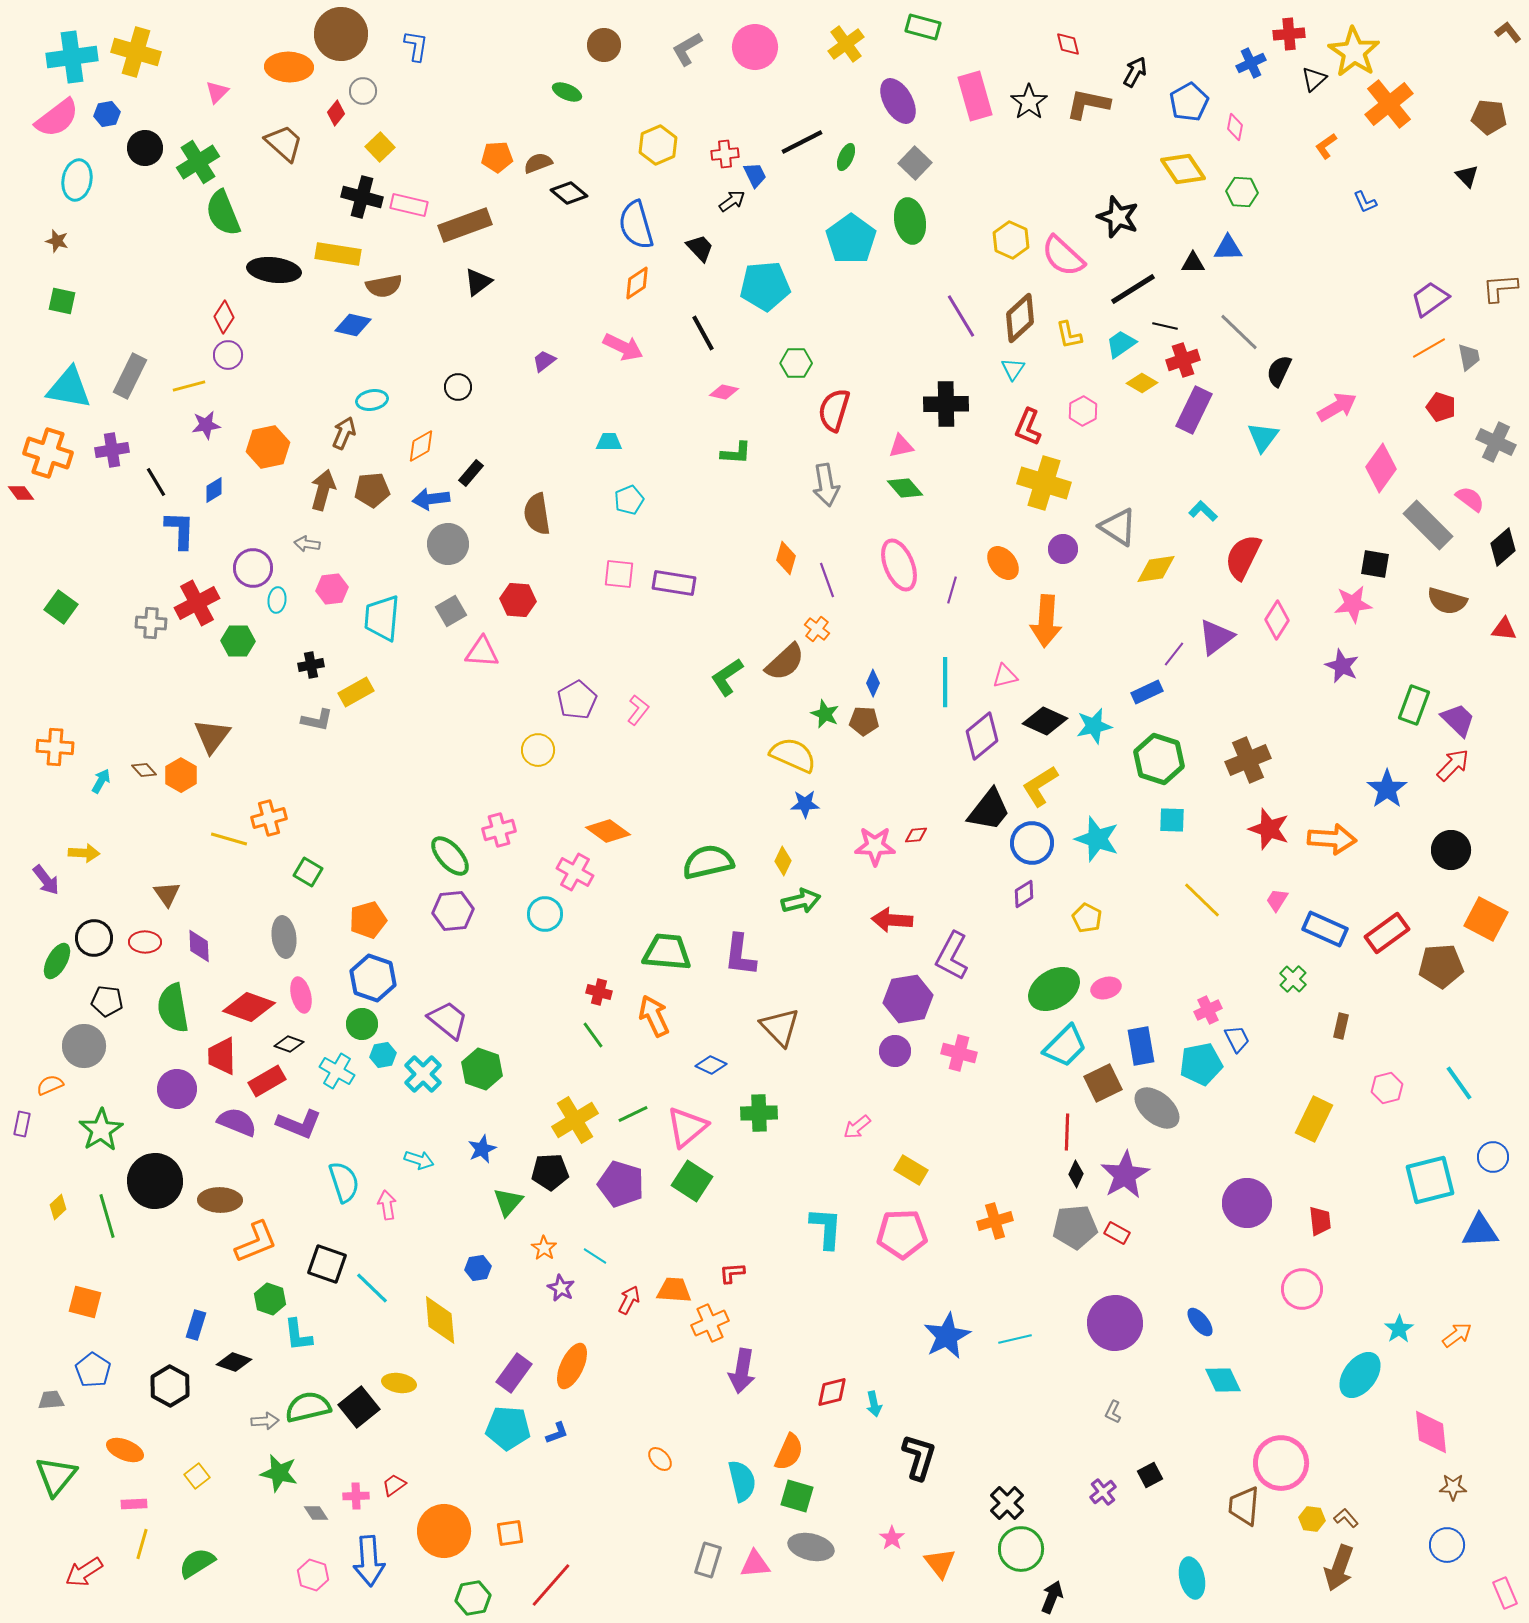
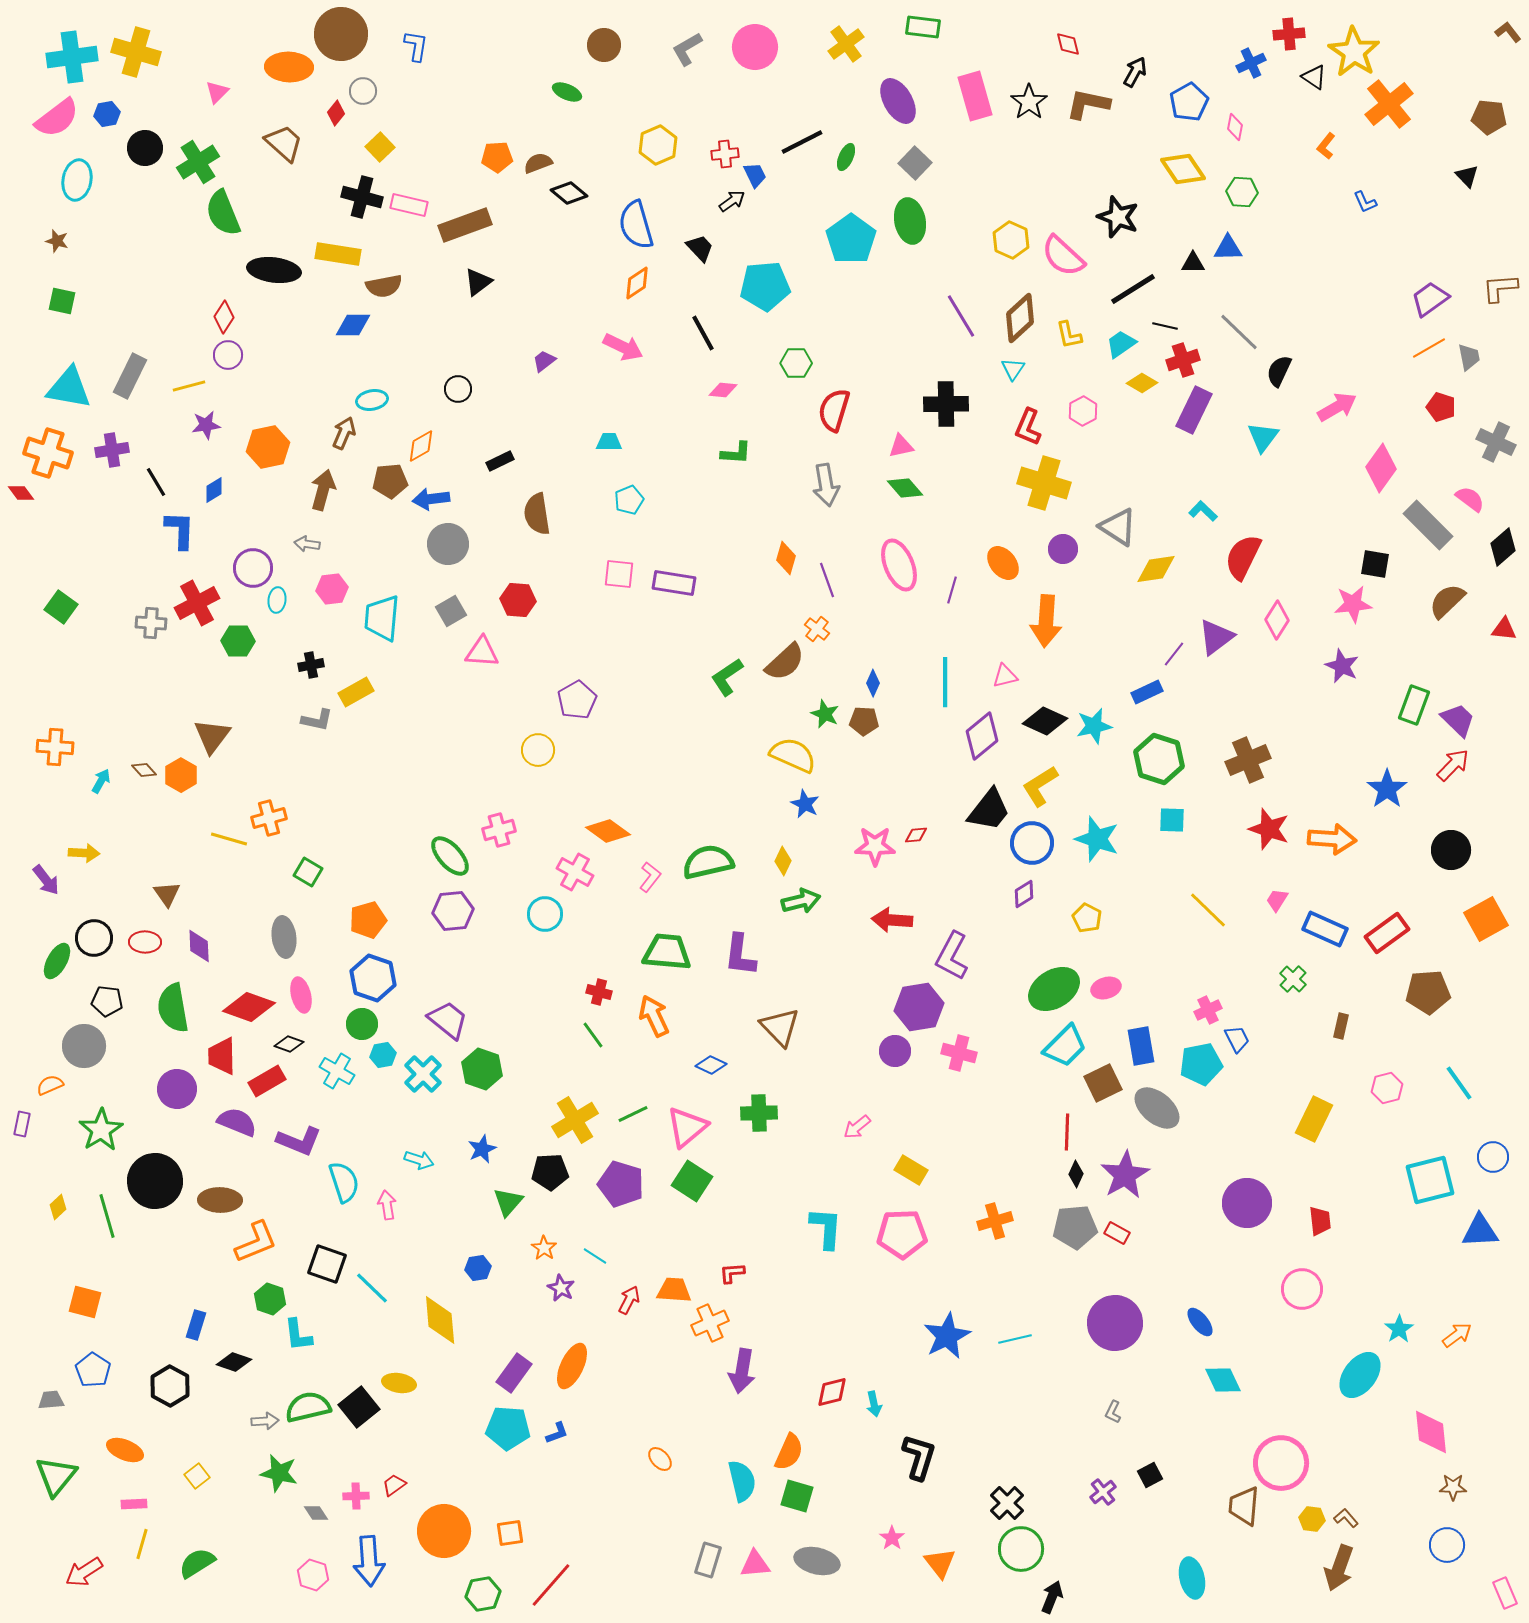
green rectangle at (923, 27): rotated 8 degrees counterclockwise
black triangle at (1314, 79): moved 2 px up; rotated 44 degrees counterclockwise
orange L-shape at (1326, 146): rotated 16 degrees counterclockwise
blue diamond at (353, 325): rotated 12 degrees counterclockwise
black circle at (458, 387): moved 2 px down
pink diamond at (724, 392): moved 1 px left, 2 px up; rotated 8 degrees counterclockwise
black rectangle at (471, 473): moved 29 px right, 12 px up; rotated 24 degrees clockwise
brown pentagon at (372, 490): moved 18 px right, 9 px up
brown semicircle at (1447, 601): rotated 120 degrees clockwise
pink L-shape at (638, 710): moved 12 px right, 167 px down
blue star at (805, 804): rotated 28 degrees clockwise
yellow line at (1202, 900): moved 6 px right, 10 px down
orange square at (1486, 919): rotated 33 degrees clockwise
brown pentagon at (1441, 966): moved 13 px left, 26 px down
purple hexagon at (908, 999): moved 11 px right, 8 px down
purple L-shape at (299, 1124): moved 17 px down
gray ellipse at (811, 1547): moved 6 px right, 14 px down
green hexagon at (473, 1598): moved 10 px right, 4 px up
